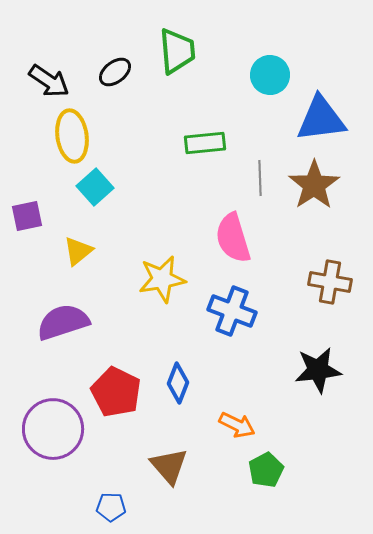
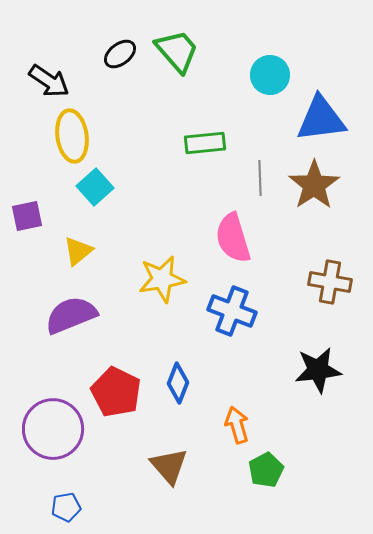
green trapezoid: rotated 36 degrees counterclockwise
black ellipse: moved 5 px right, 18 px up
purple semicircle: moved 8 px right, 7 px up; rotated 4 degrees counterclockwise
orange arrow: rotated 132 degrees counterclockwise
blue pentagon: moved 45 px left; rotated 12 degrees counterclockwise
